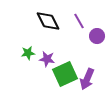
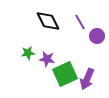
purple line: moved 1 px right, 1 px down
